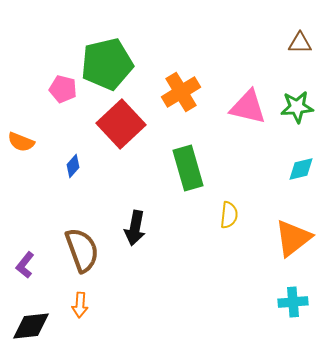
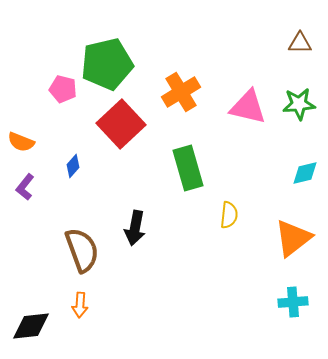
green star: moved 2 px right, 3 px up
cyan diamond: moved 4 px right, 4 px down
purple L-shape: moved 78 px up
